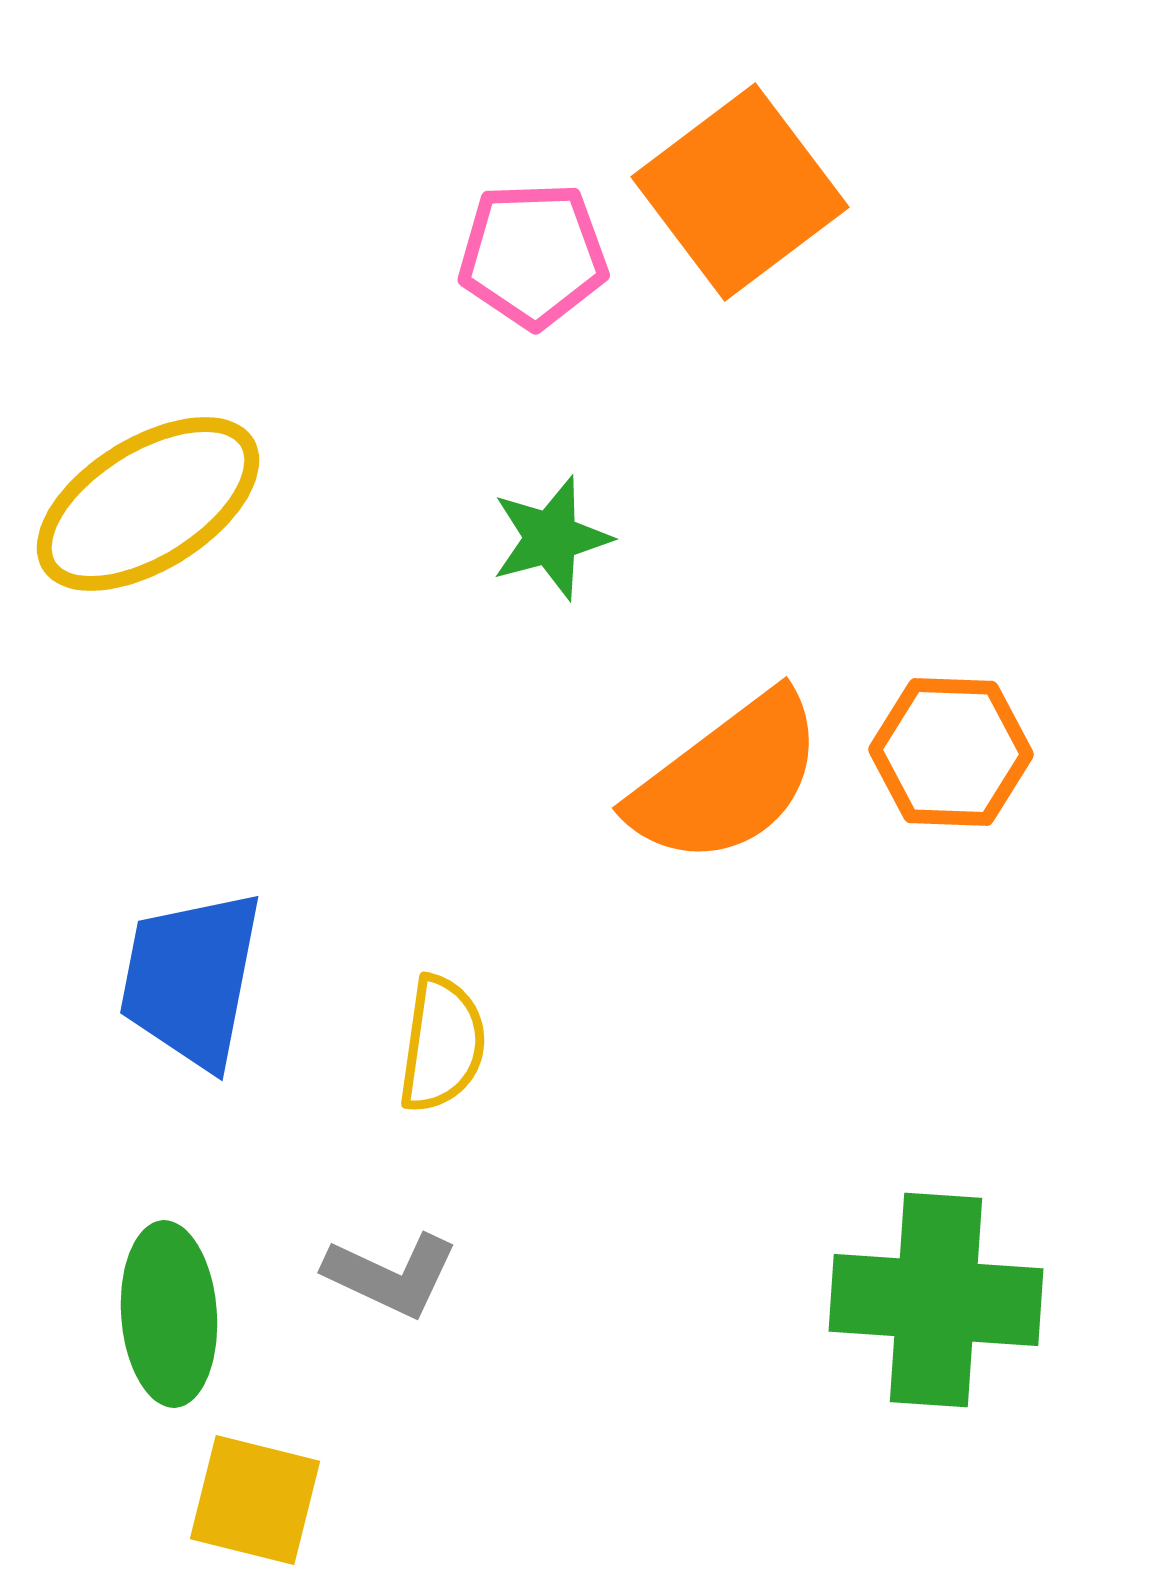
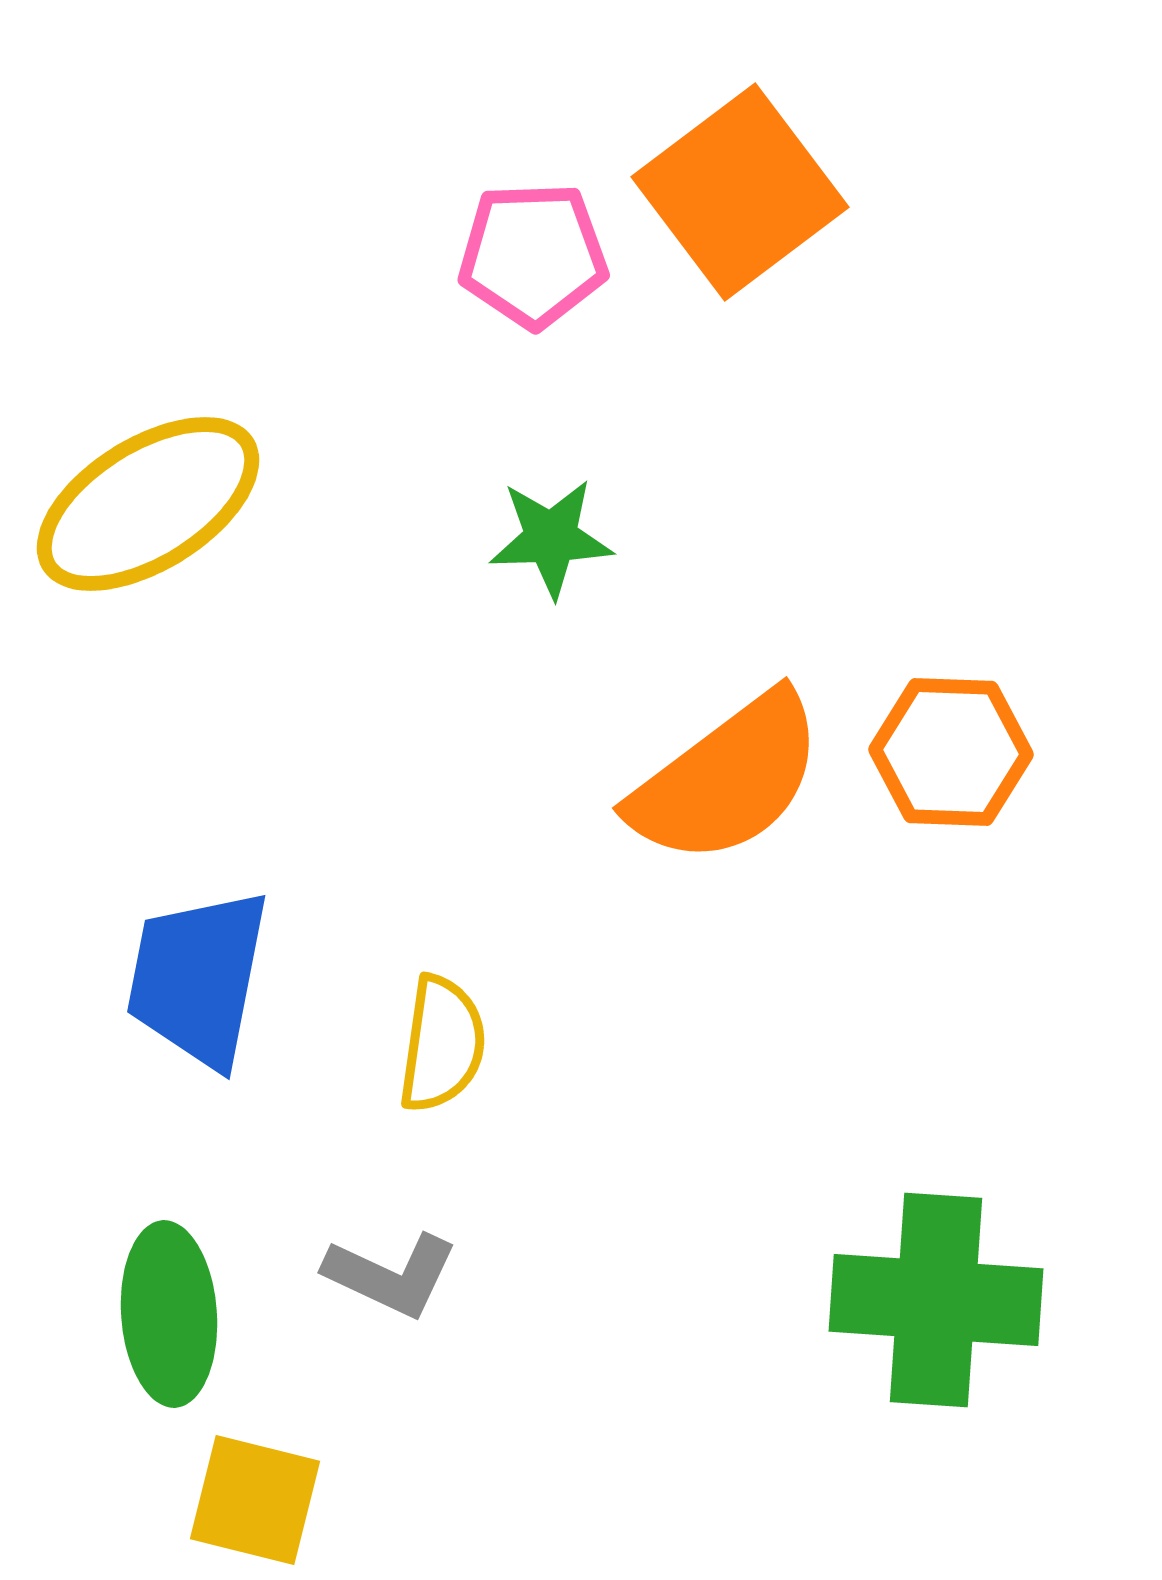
green star: rotated 13 degrees clockwise
blue trapezoid: moved 7 px right, 1 px up
